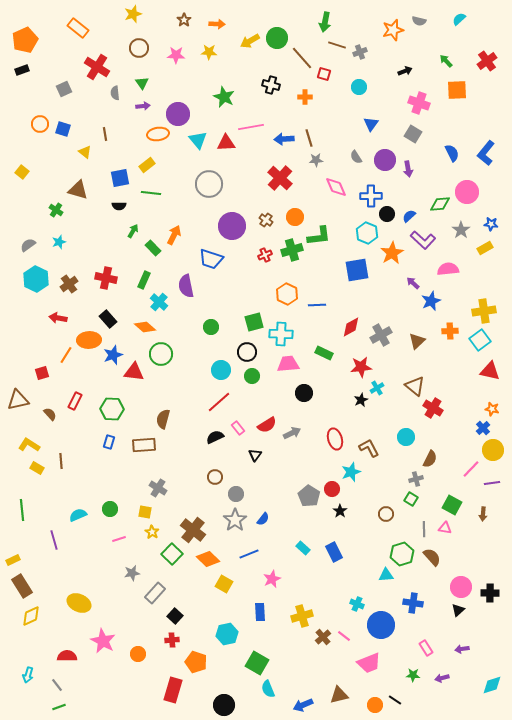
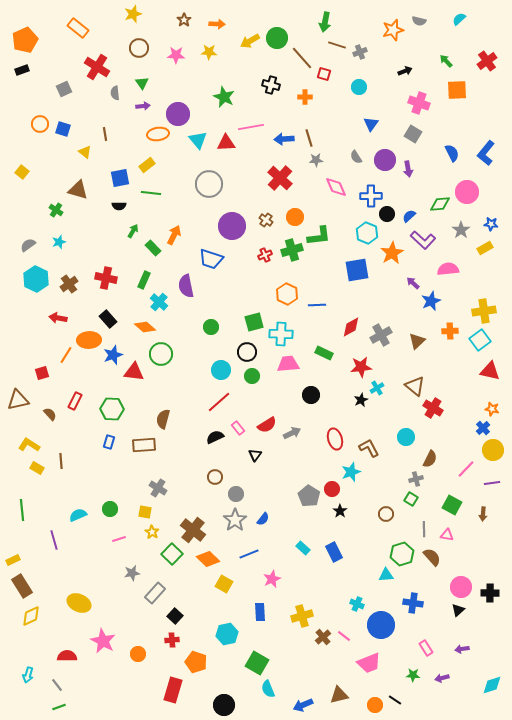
black circle at (304, 393): moved 7 px right, 2 px down
pink line at (471, 469): moved 5 px left
pink triangle at (445, 528): moved 2 px right, 7 px down
